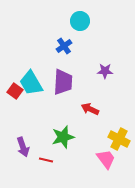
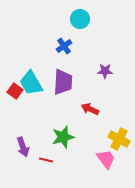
cyan circle: moved 2 px up
